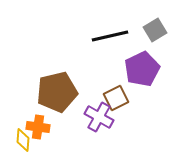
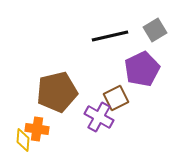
orange cross: moved 1 px left, 2 px down
